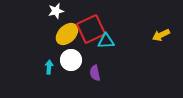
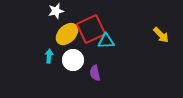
yellow arrow: rotated 108 degrees counterclockwise
white circle: moved 2 px right
cyan arrow: moved 11 px up
